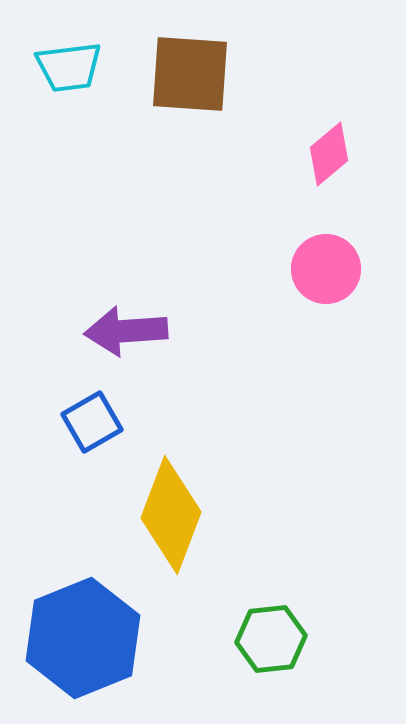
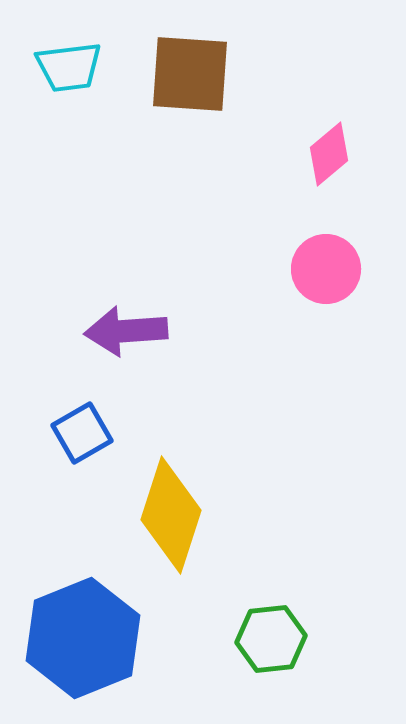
blue square: moved 10 px left, 11 px down
yellow diamond: rotated 3 degrees counterclockwise
